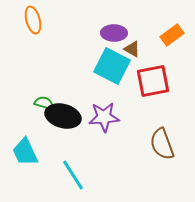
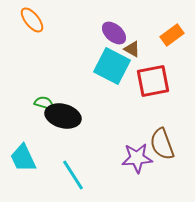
orange ellipse: moved 1 px left; rotated 24 degrees counterclockwise
purple ellipse: rotated 40 degrees clockwise
purple star: moved 33 px right, 41 px down
cyan trapezoid: moved 2 px left, 6 px down
